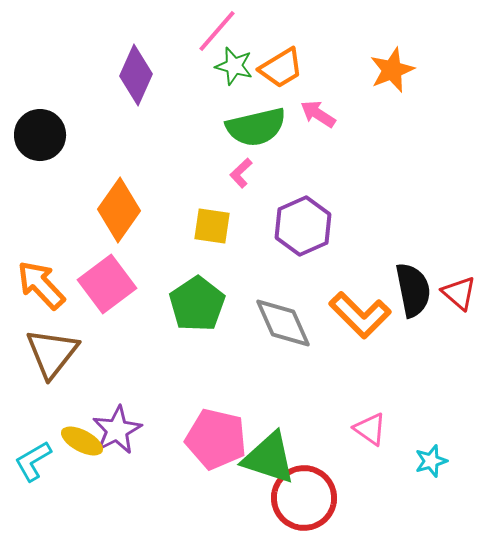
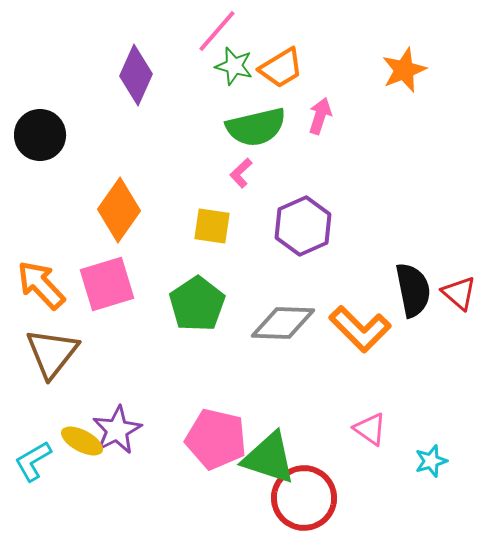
orange star: moved 12 px right
pink arrow: moved 2 px right, 2 px down; rotated 75 degrees clockwise
pink square: rotated 20 degrees clockwise
orange L-shape: moved 14 px down
gray diamond: rotated 64 degrees counterclockwise
